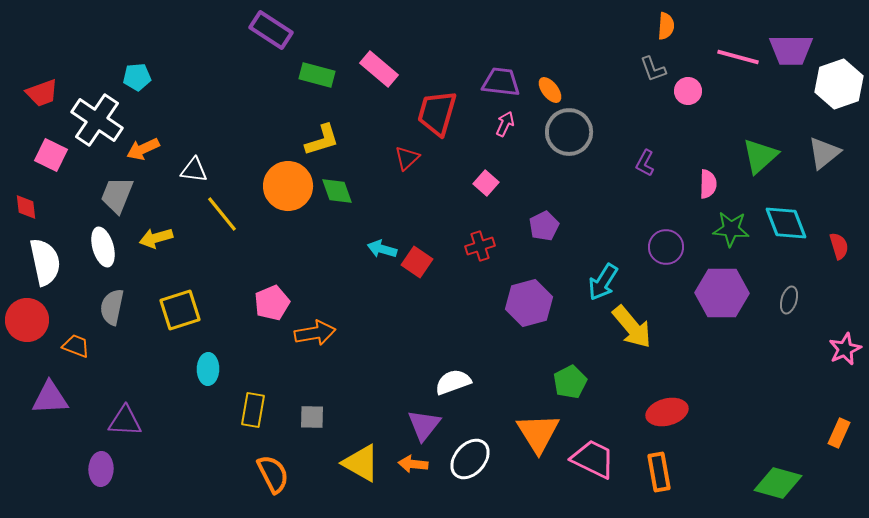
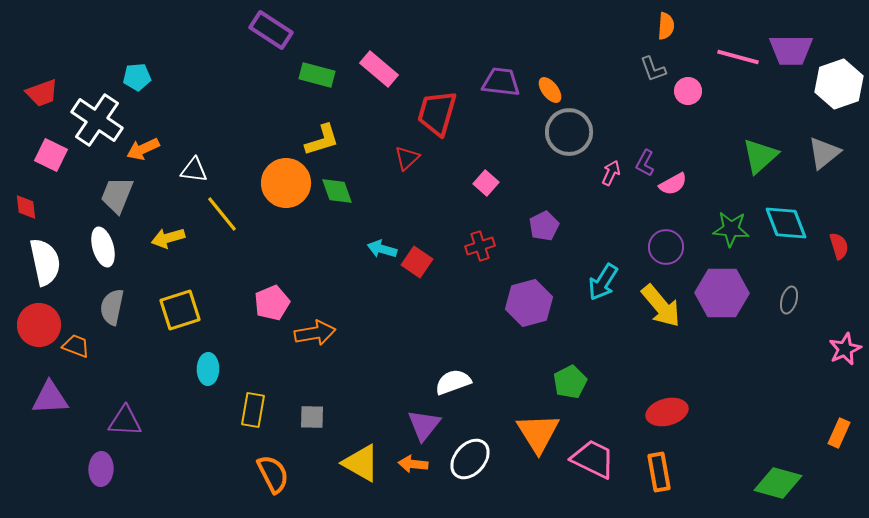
pink arrow at (505, 124): moved 106 px right, 49 px down
pink semicircle at (708, 184): moved 35 px left; rotated 60 degrees clockwise
orange circle at (288, 186): moved 2 px left, 3 px up
yellow arrow at (156, 238): moved 12 px right
red circle at (27, 320): moved 12 px right, 5 px down
yellow arrow at (632, 327): moved 29 px right, 21 px up
